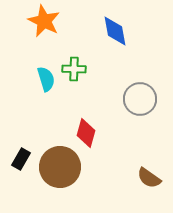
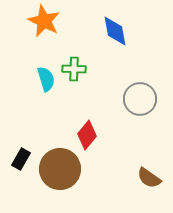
red diamond: moved 1 px right, 2 px down; rotated 24 degrees clockwise
brown circle: moved 2 px down
